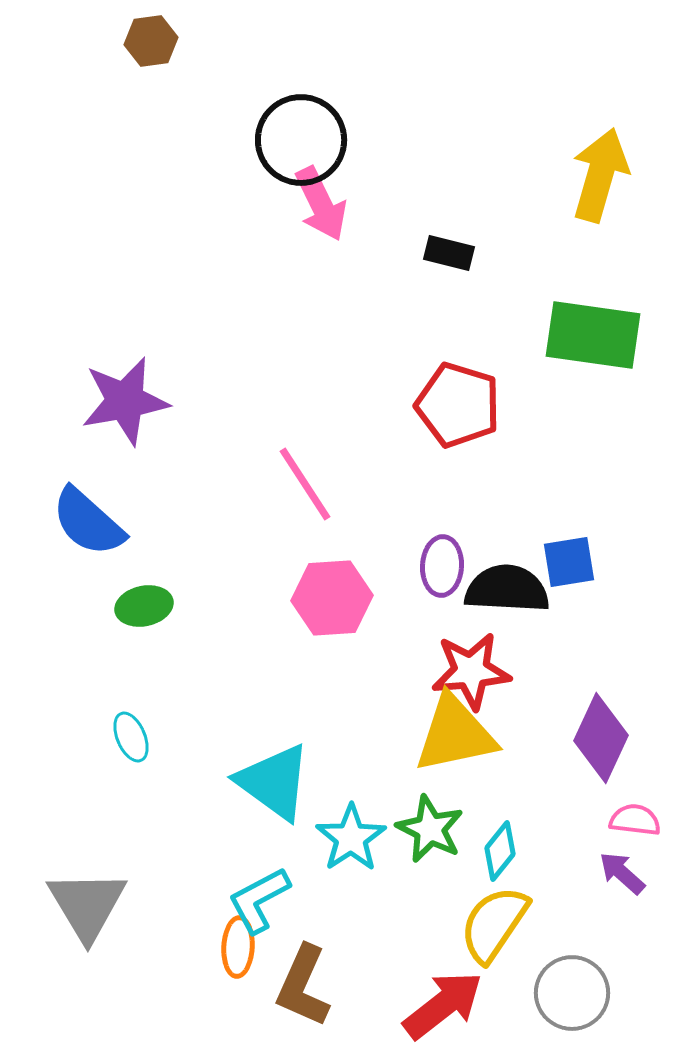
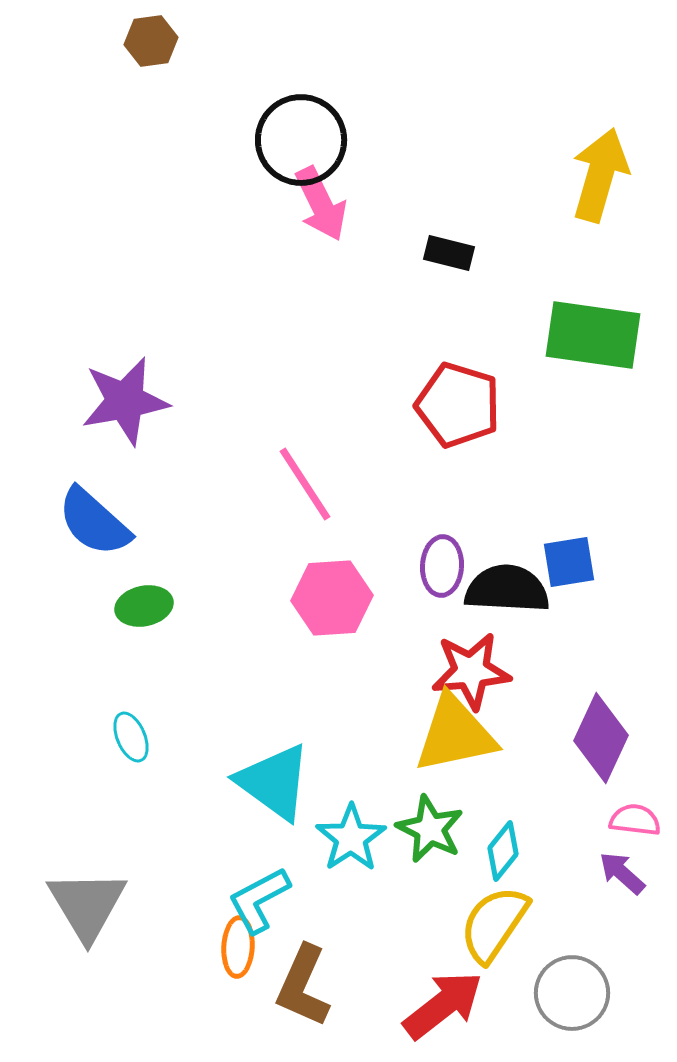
blue semicircle: moved 6 px right
cyan diamond: moved 3 px right
